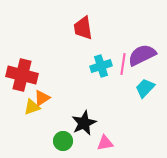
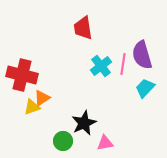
purple semicircle: rotated 80 degrees counterclockwise
cyan cross: rotated 20 degrees counterclockwise
